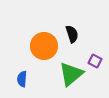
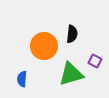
black semicircle: rotated 24 degrees clockwise
green triangle: rotated 24 degrees clockwise
